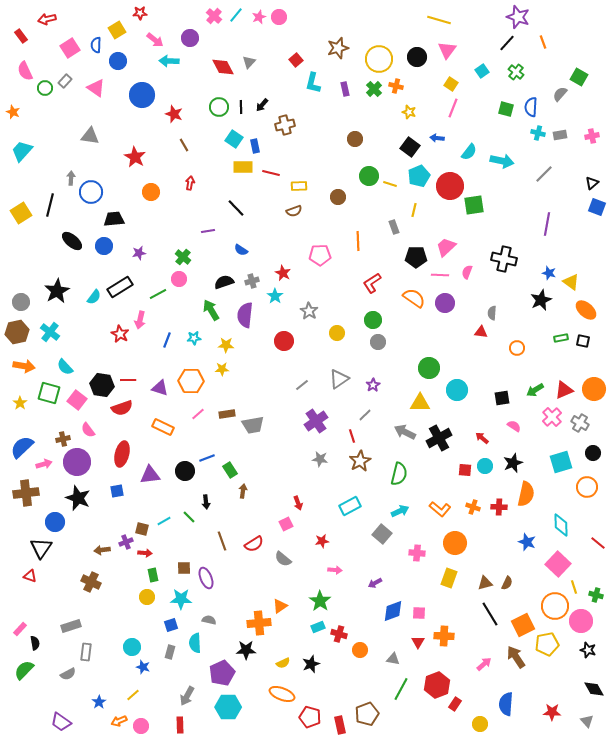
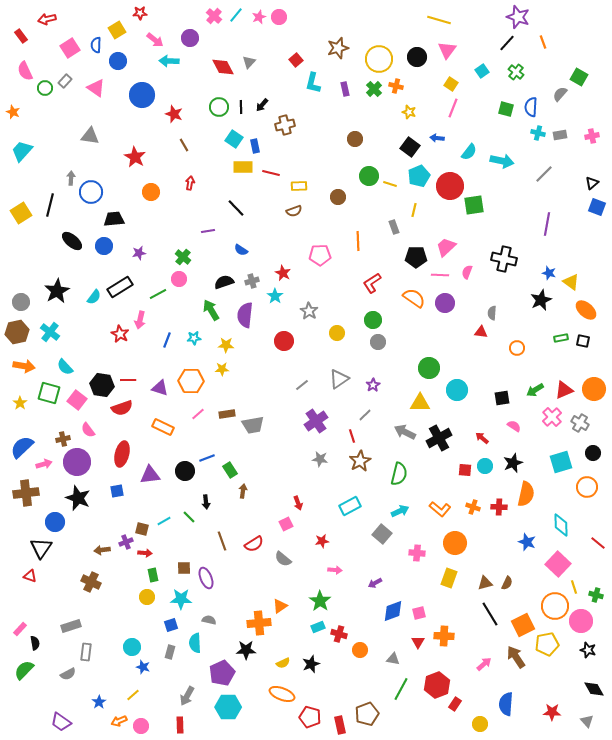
pink square at (419, 613): rotated 16 degrees counterclockwise
